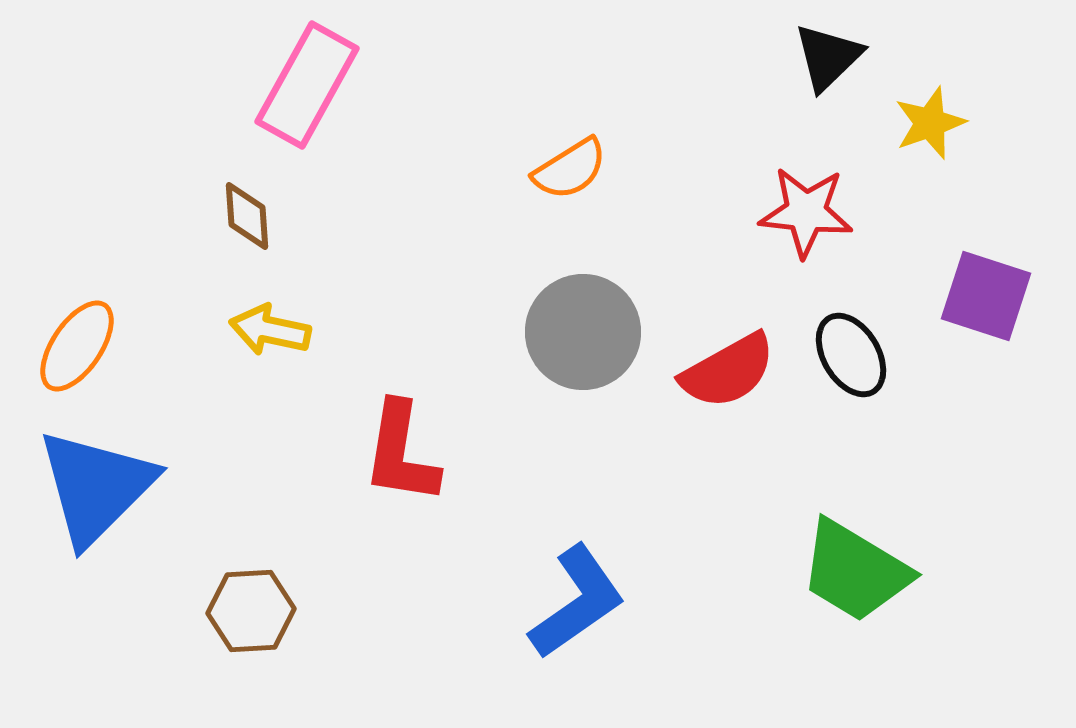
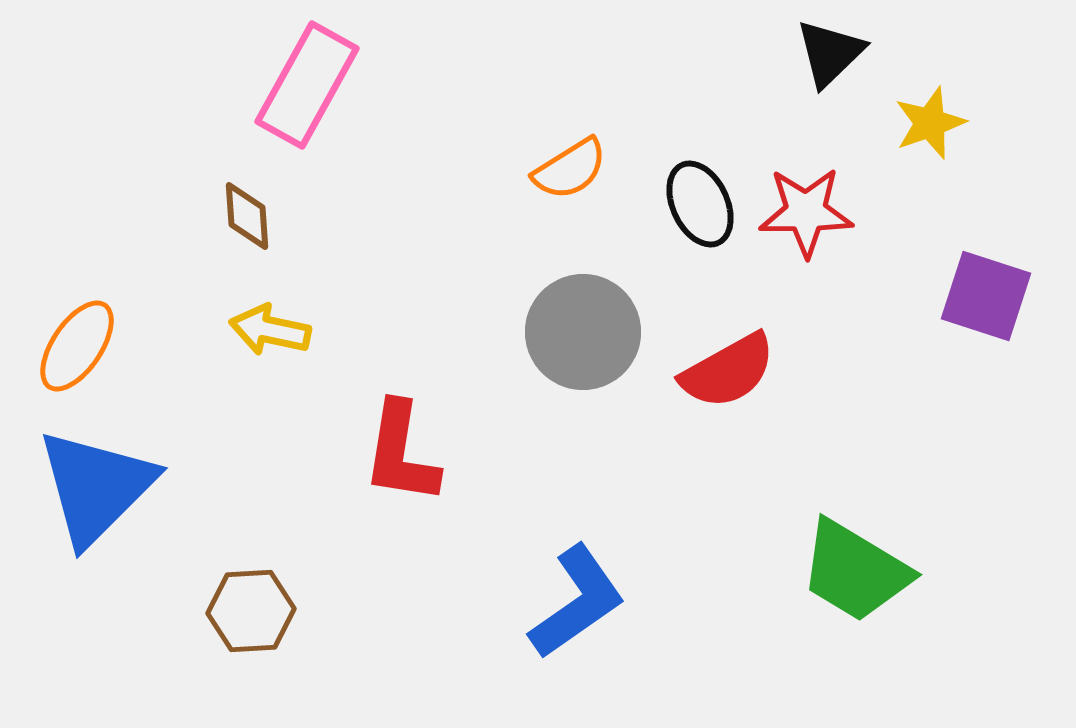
black triangle: moved 2 px right, 4 px up
red star: rotated 6 degrees counterclockwise
black ellipse: moved 151 px left, 151 px up; rotated 6 degrees clockwise
